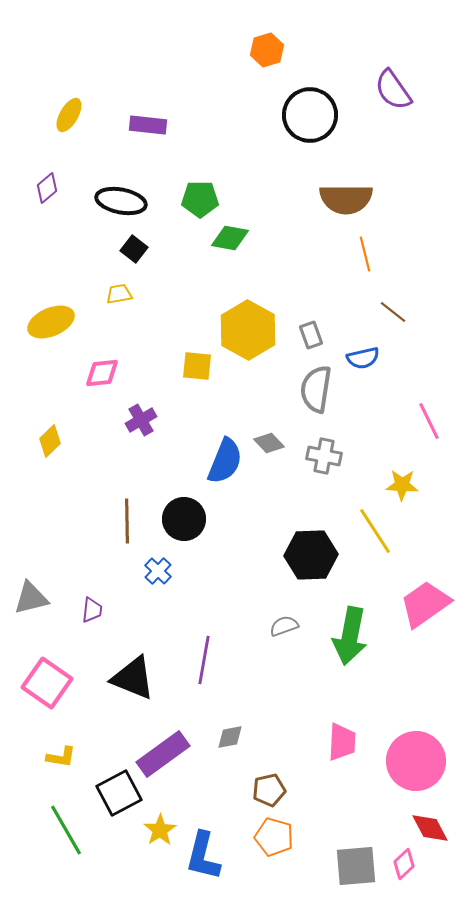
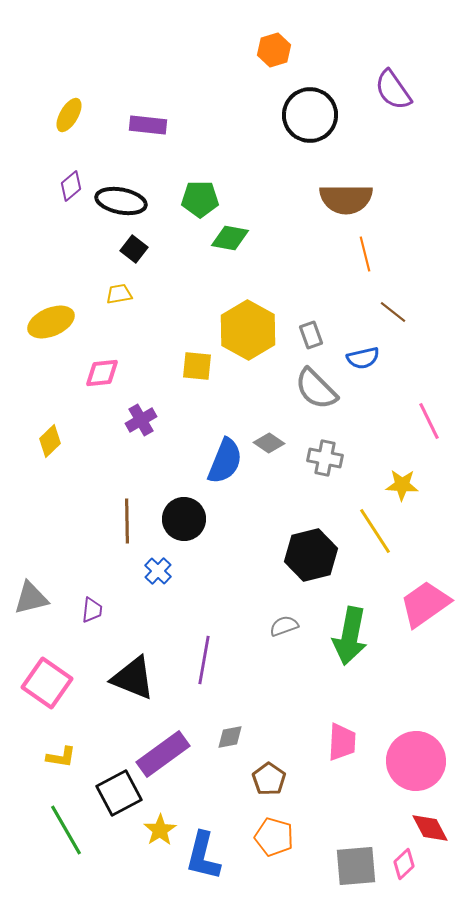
orange hexagon at (267, 50): moved 7 px right
purple diamond at (47, 188): moved 24 px right, 2 px up
gray semicircle at (316, 389): rotated 54 degrees counterclockwise
gray diamond at (269, 443): rotated 12 degrees counterclockwise
gray cross at (324, 456): moved 1 px right, 2 px down
black hexagon at (311, 555): rotated 12 degrees counterclockwise
brown pentagon at (269, 790): moved 11 px up; rotated 24 degrees counterclockwise
